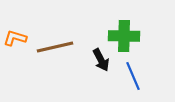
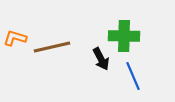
brown line: moved 3 px left
black arrow: moved 1 px up
